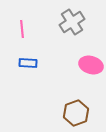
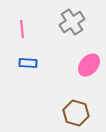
pink ellipse: moved 2 px left; rotated 65 degrees counterclockwise
brown hexagon: rotated 25 degrees counterclockwise
